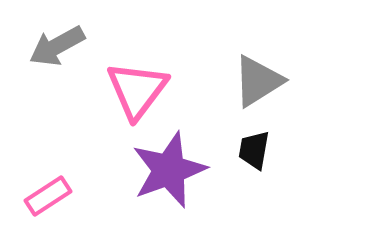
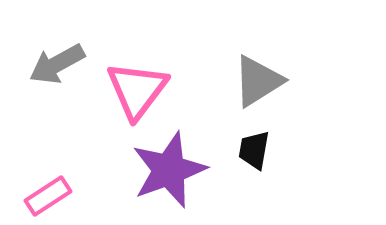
gray arrow: moved 18 px down
